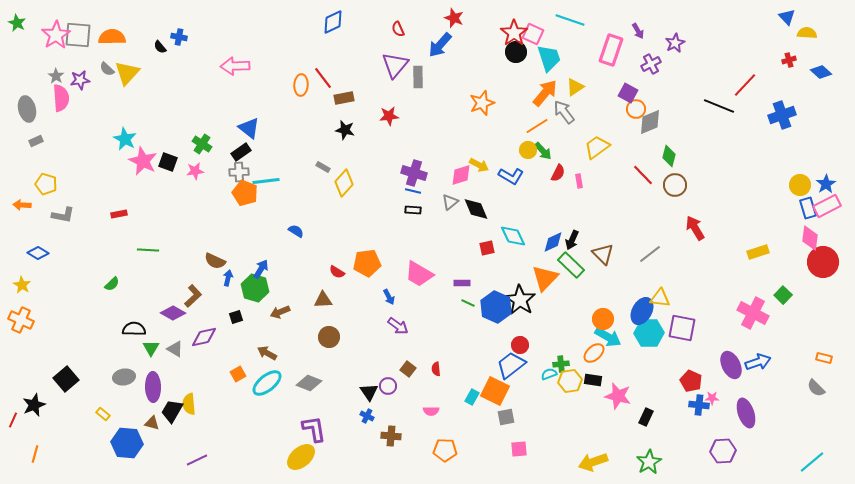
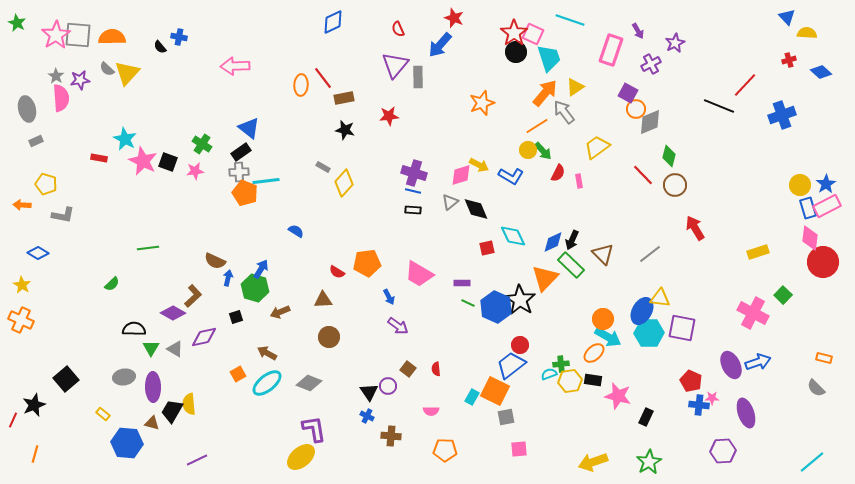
red rectangle at (119, 214): moved 20 px left, 56 px up; rotated 21 degrees clockwise
green line at (148, 250): moved 2 px up; rotated 10 degrees counterclockwise
